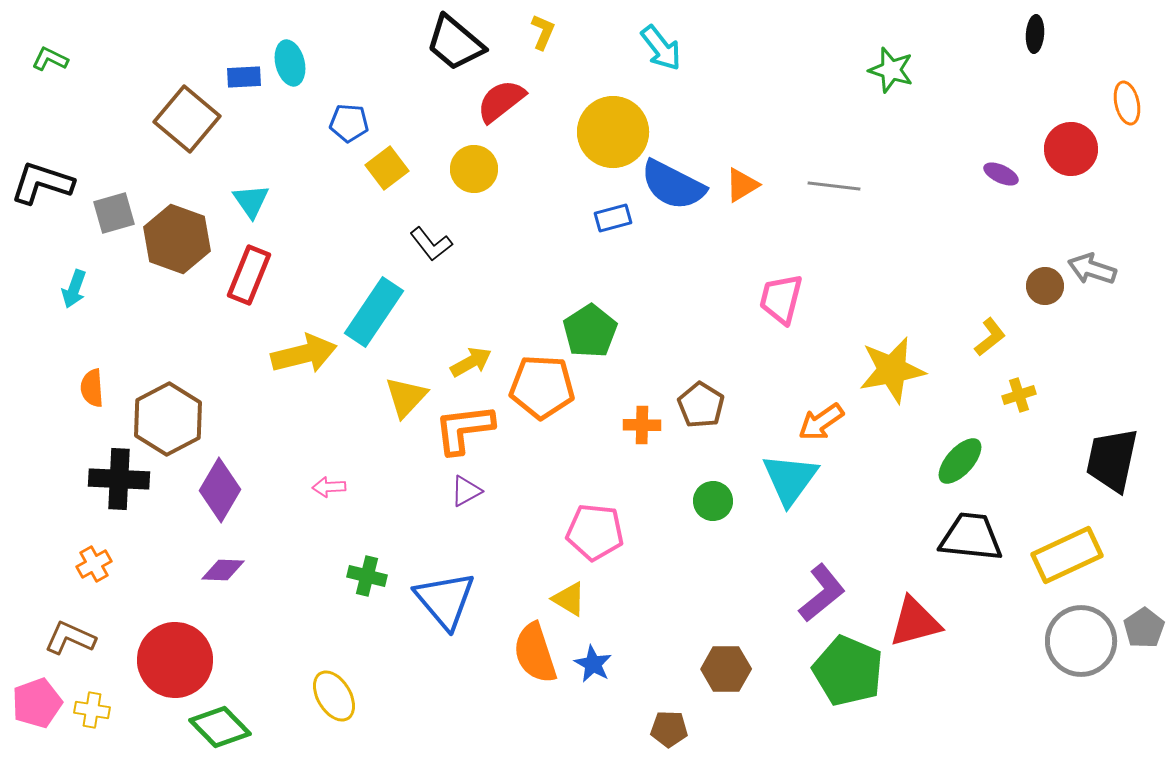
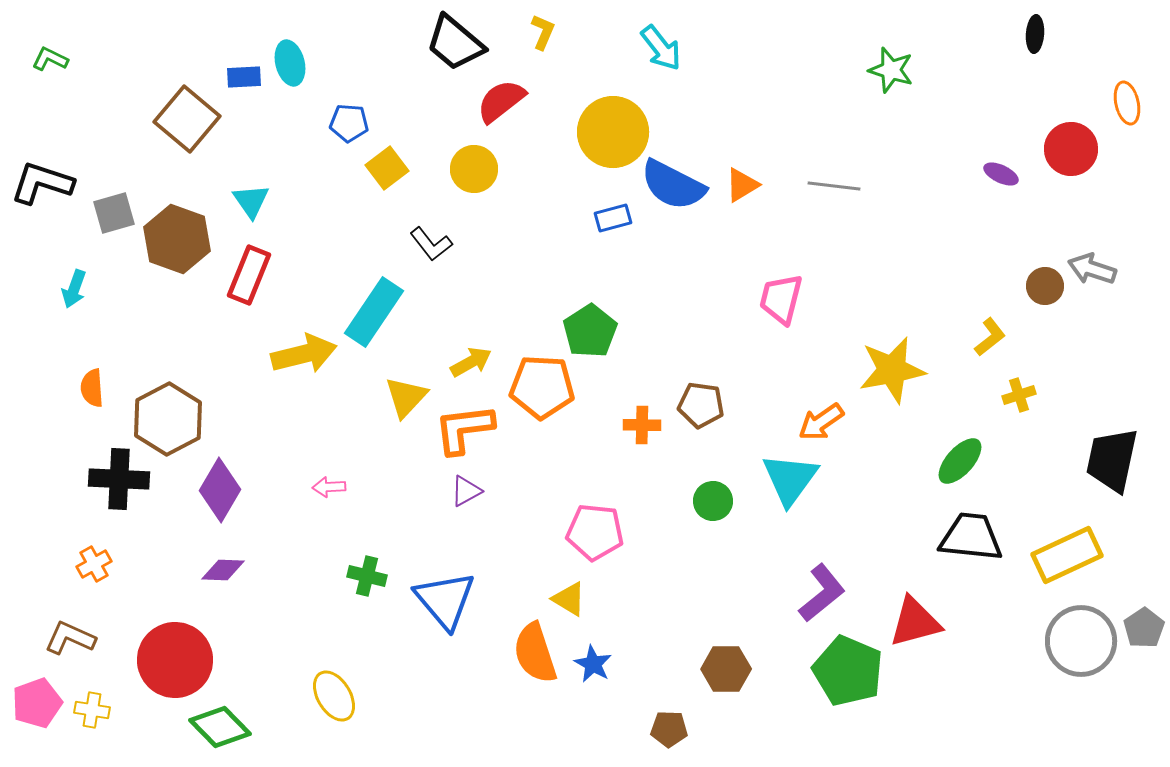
brown pentagon at (701, 405): rotated 24 degrees counterclockwise
